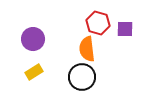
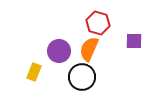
purple square: moved 9 px right, 12 px down
purple circle: moved 26 px right, 12 px down
orange semicircle: moved 2 px right; rotated 30 degrees clockwise
yellow rectangle: rotated 36 degrees counterclockwise
